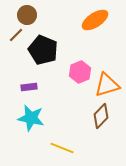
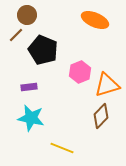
orange ellipse: rotated 56 degrees clockwise
